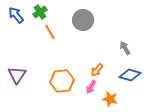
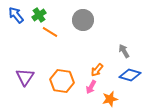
green cross: moved 1 px left, 3 px down
orange line: rotated 28 degrees counterclockwise
gray arrow: moved 1 px left, 3 px down
purple triangle: moved 8 px right, 2 px down
orange hexagon: rotated 15 degrees clockwise
orange star: rotated 28 degrees counterclockwise
